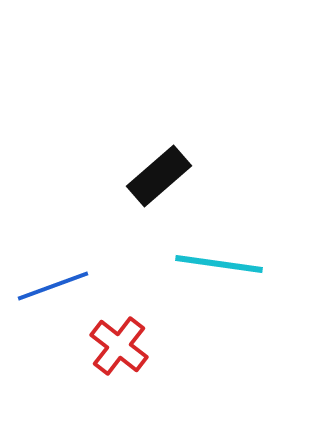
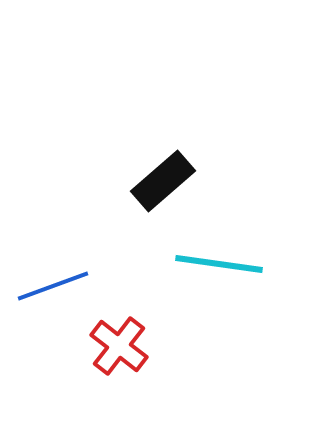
black rectangle: moved 4 px right, 5 px down
